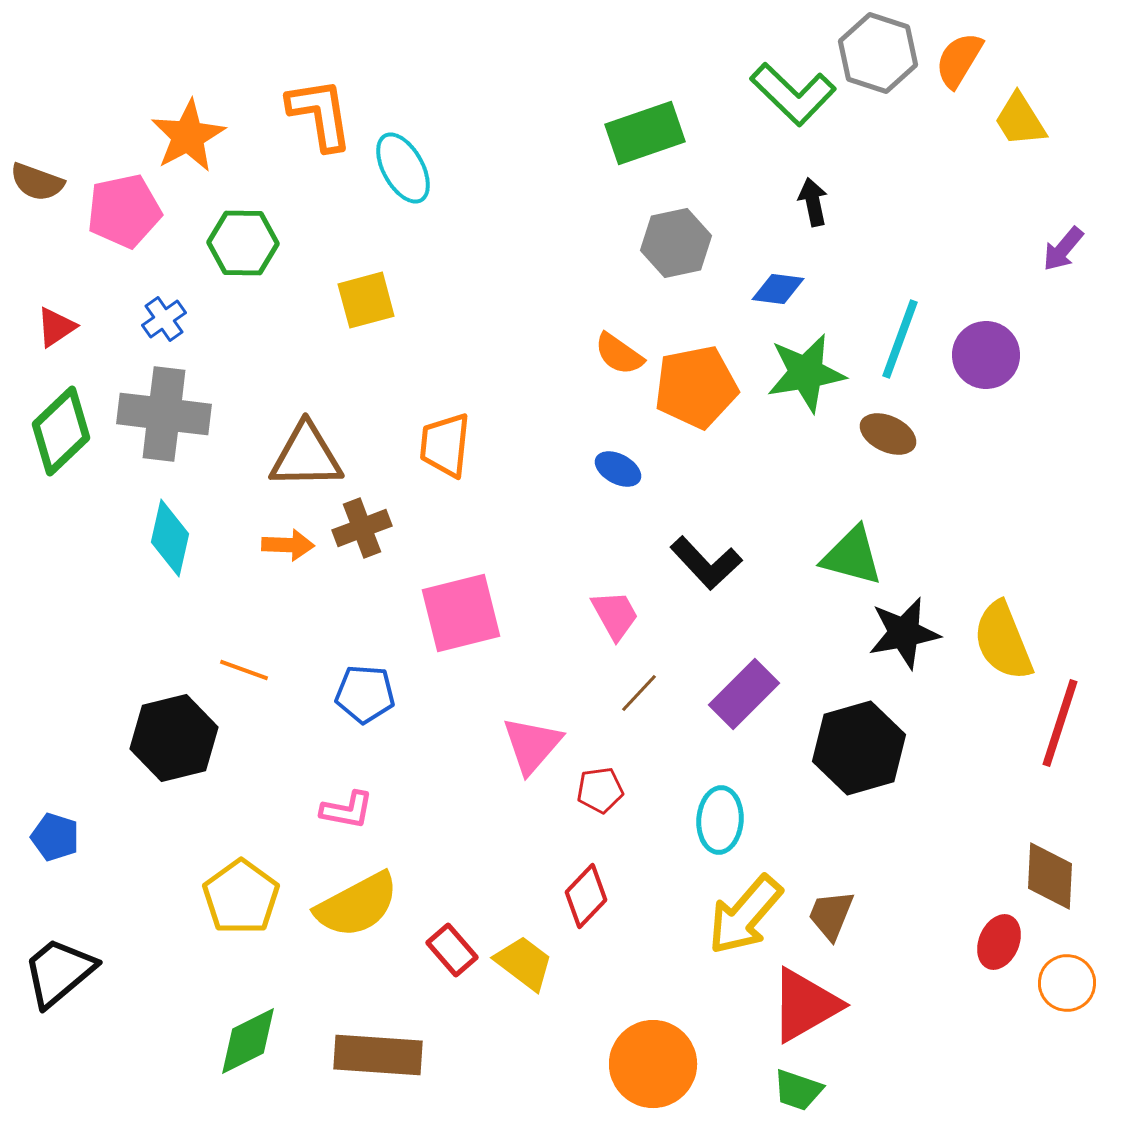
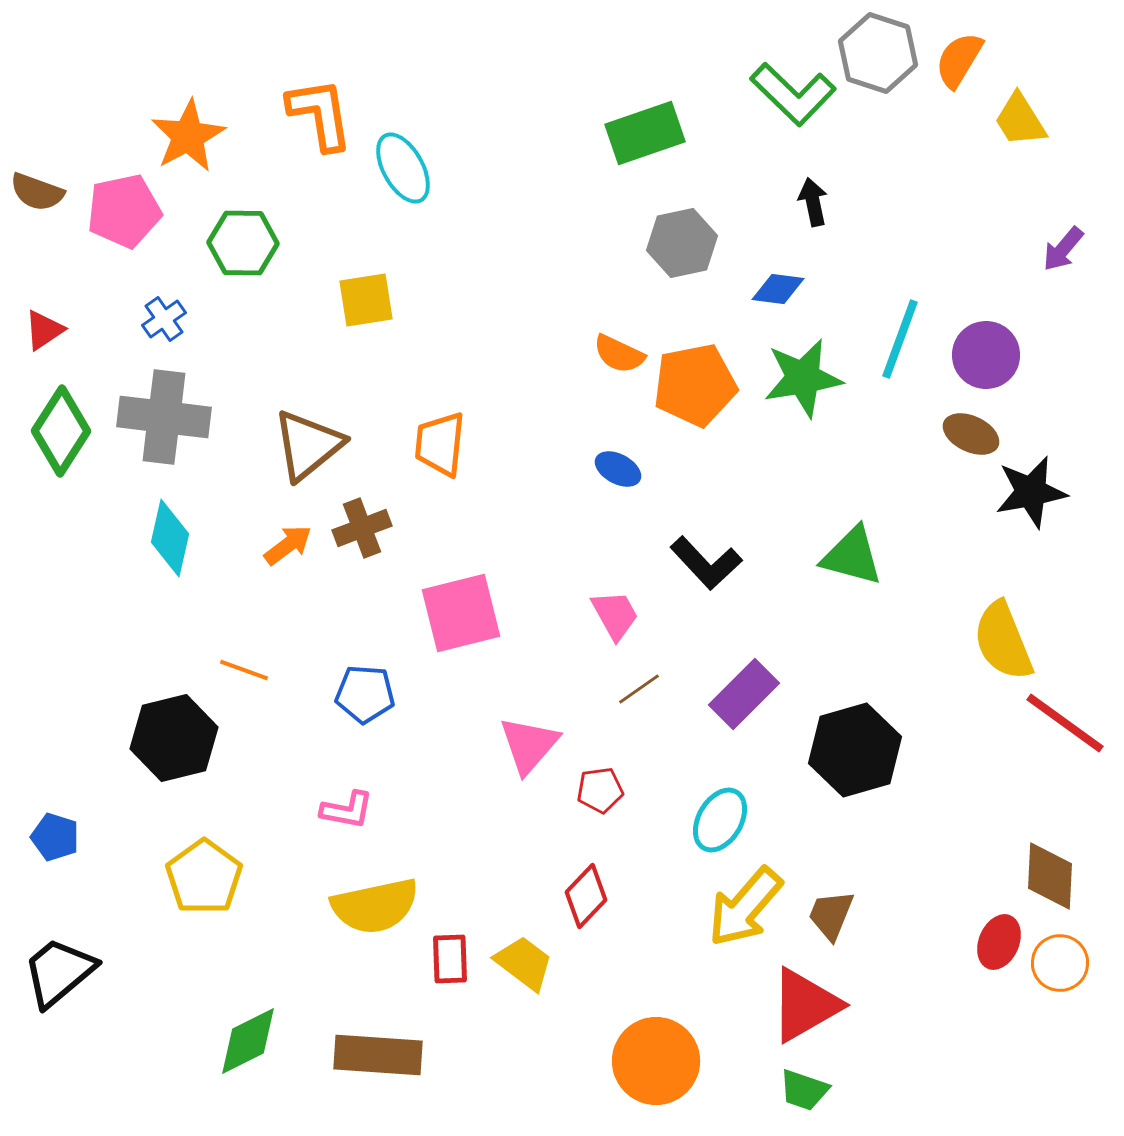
brown semicircle at (37, 182): moved 10 px down
gray hexagon at (676, 243): moved 6 px right
yellow square at (366, 300): rotated 6 degrees clockwise
red triangle at (56, 327): moved 12 px left, 3 px down
orange semicircle at (619, 354): rotated 10 degrees counterclockwise
green star at (806, 373): moved 3 px left, 5 px down
orange pentagon at (696, 387): moved 1 px left, 2 px up
gray cross at (164, 414): moved 3 px down
green diamond at (61, 431): rotated 14 degrees counterclockwise
brown ellipse at (888, 434): moved 83 px right
orange trapezoid at (445, 445): moved 5 px left, 1 px up
brown triangle at (306, 456): moved 2 px right, 11 px up; rotated 38 degrees counterclockwise
orange arrow at (288, 545): rotated 39 degrees counterclockwise
black star at (904, 633): moved 127 px right, 141 px up
brown line at (639, 693): moved 4 px up; rotated 12 degrees clockwise
red line at (1060, 723): moved 5 px right; rotated 72 degrees counterclockwise
pink triangle at (532, 745): moved 3 px left
black hexagon at (859, 748): moved 4 px left, 2 px down
cyan ellipse at (720, 820): rotated 26 degrees clockwise
yellow pentagon at (241, 897): moved 37 px left, 20 px up
yellow semicircle at (357, 905): moved 18 px right, 1 px down; rotated 16 degrees clockwise
yellow arrow at (745, 915): moved 8 px up
red rectangle at (452, 950): moved 2 px left, 9 px down; rotated 39 degrees clockwise
orange circle at (1067, 983): moved 7 px left, 20 px up
orange circle at (653, 1064): moved 3 px right, 3 px up
green trapezoid at (798, 1090): moved 6 px right
